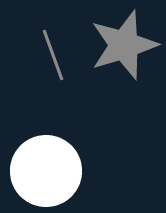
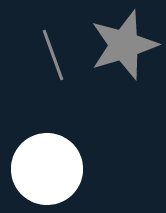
white circle: moved 1 px right, 2 px up
